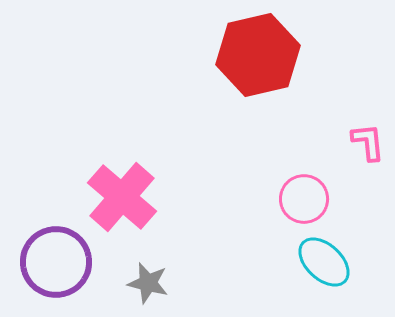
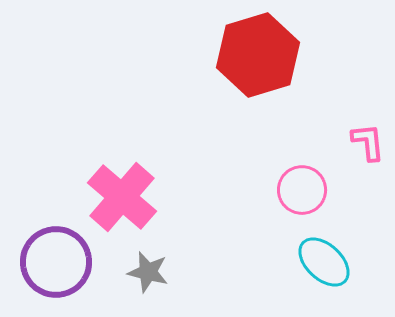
red hexagon: rotated 4 degrees counterclockwise
pink circle: moved 2 px left, 9 px up
gray star: moved 11 px up
